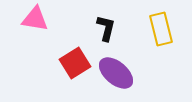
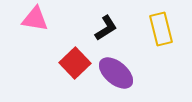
black L-shape: rotated 44 degrees clockwise
red square: rotated 12 degrees counterclockwise
